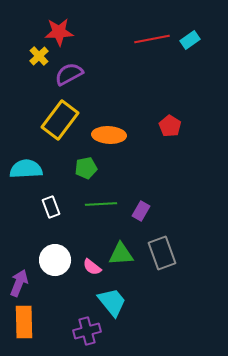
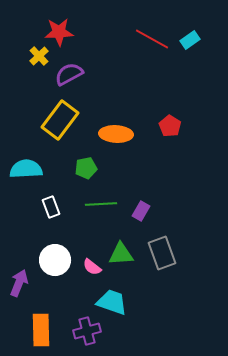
red line: rotated 40 degrees clockwise
orange ellipse: moved 7 px right, 1 px up
cyan trapezoid: rotated 32 degrees counterclockwise
orange rectangle: moved 17 px right, 8 px down
